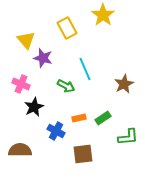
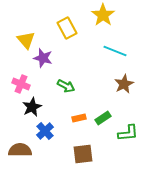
cyan line: moved 30 px right, 18 px up; rotated 45 degrees counterclockwise
black star: moved 2 px left
blue cross: moved 11 px left; rotated 18 degrees clockwise
green L-shape: moved 4 px up
